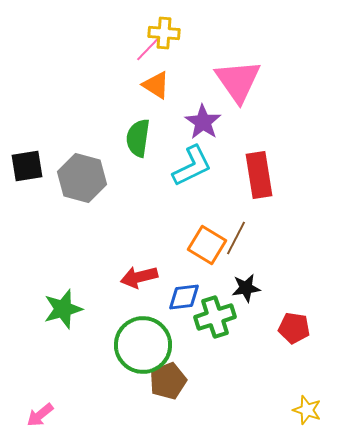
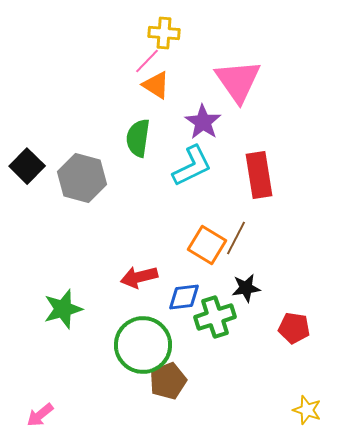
pink line: moved 1 px left, 12 px down
black square: rotated 36 degrees counterclockwise
